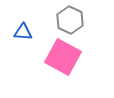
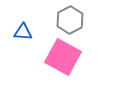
gray hexagon: rotated 8 degrees clockwise
